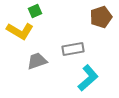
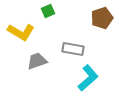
green square: moved 13 px right
brown pentagon: moved 1 px right, 1 px down
yellow L-shape: moved 1 px right, 1 px down
gray rectangle: rotated 20 degrees clockwise
